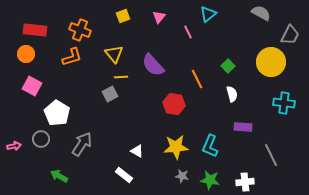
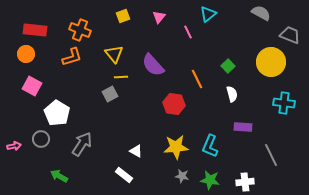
gray trapezoid: rotated 95 degrees counterclockwise
white triangle: moved 1 px left
